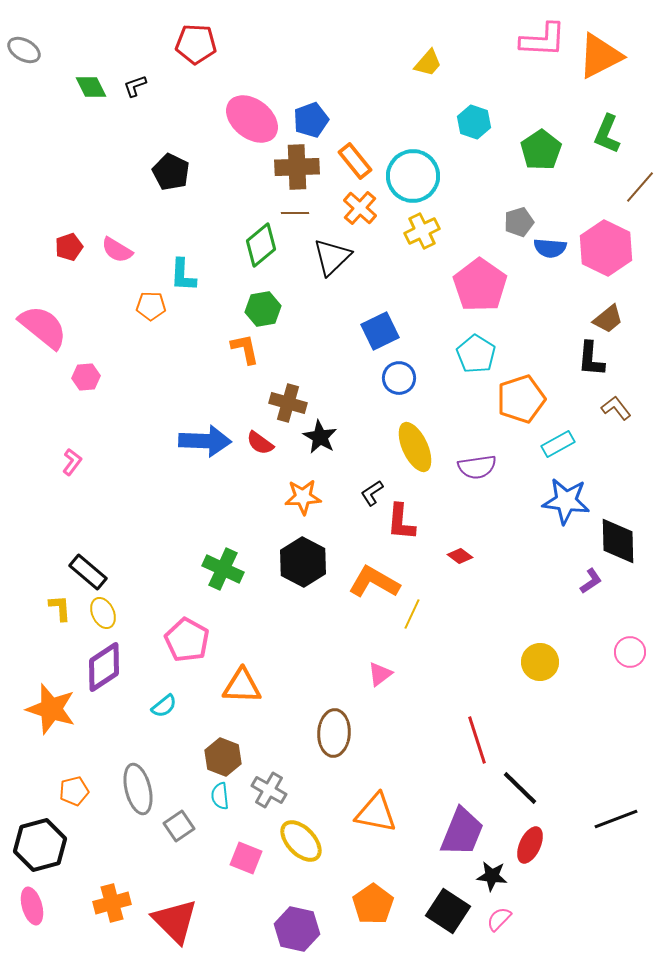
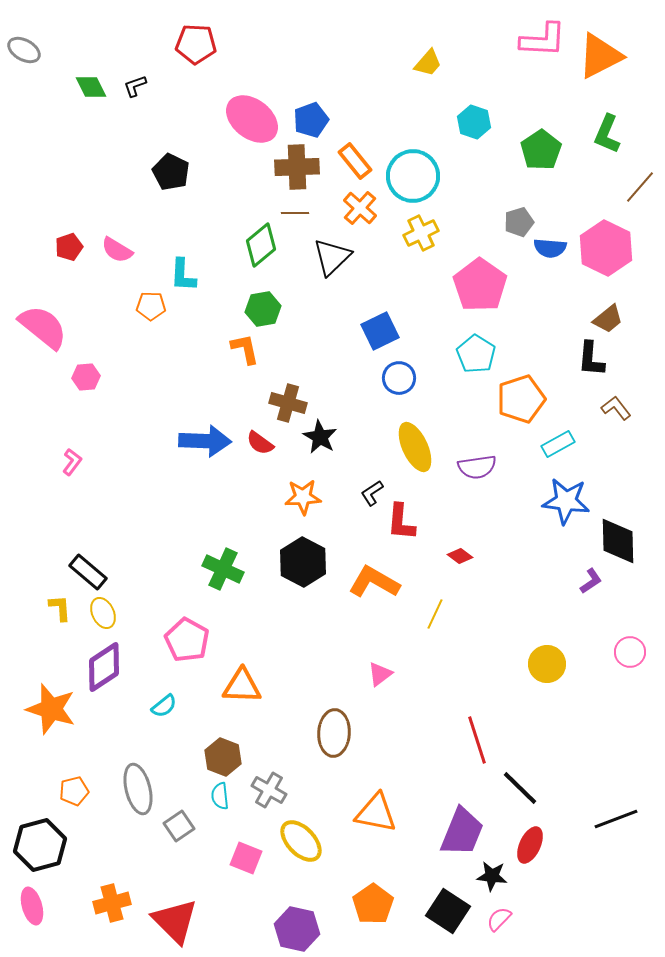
yellow cross at (422, 231): moved 1 px left, 2 px down
yellow line at (412, 614): moved 23 px right
yellow circle at (540, 662): moved 7 px right, 2 px down
